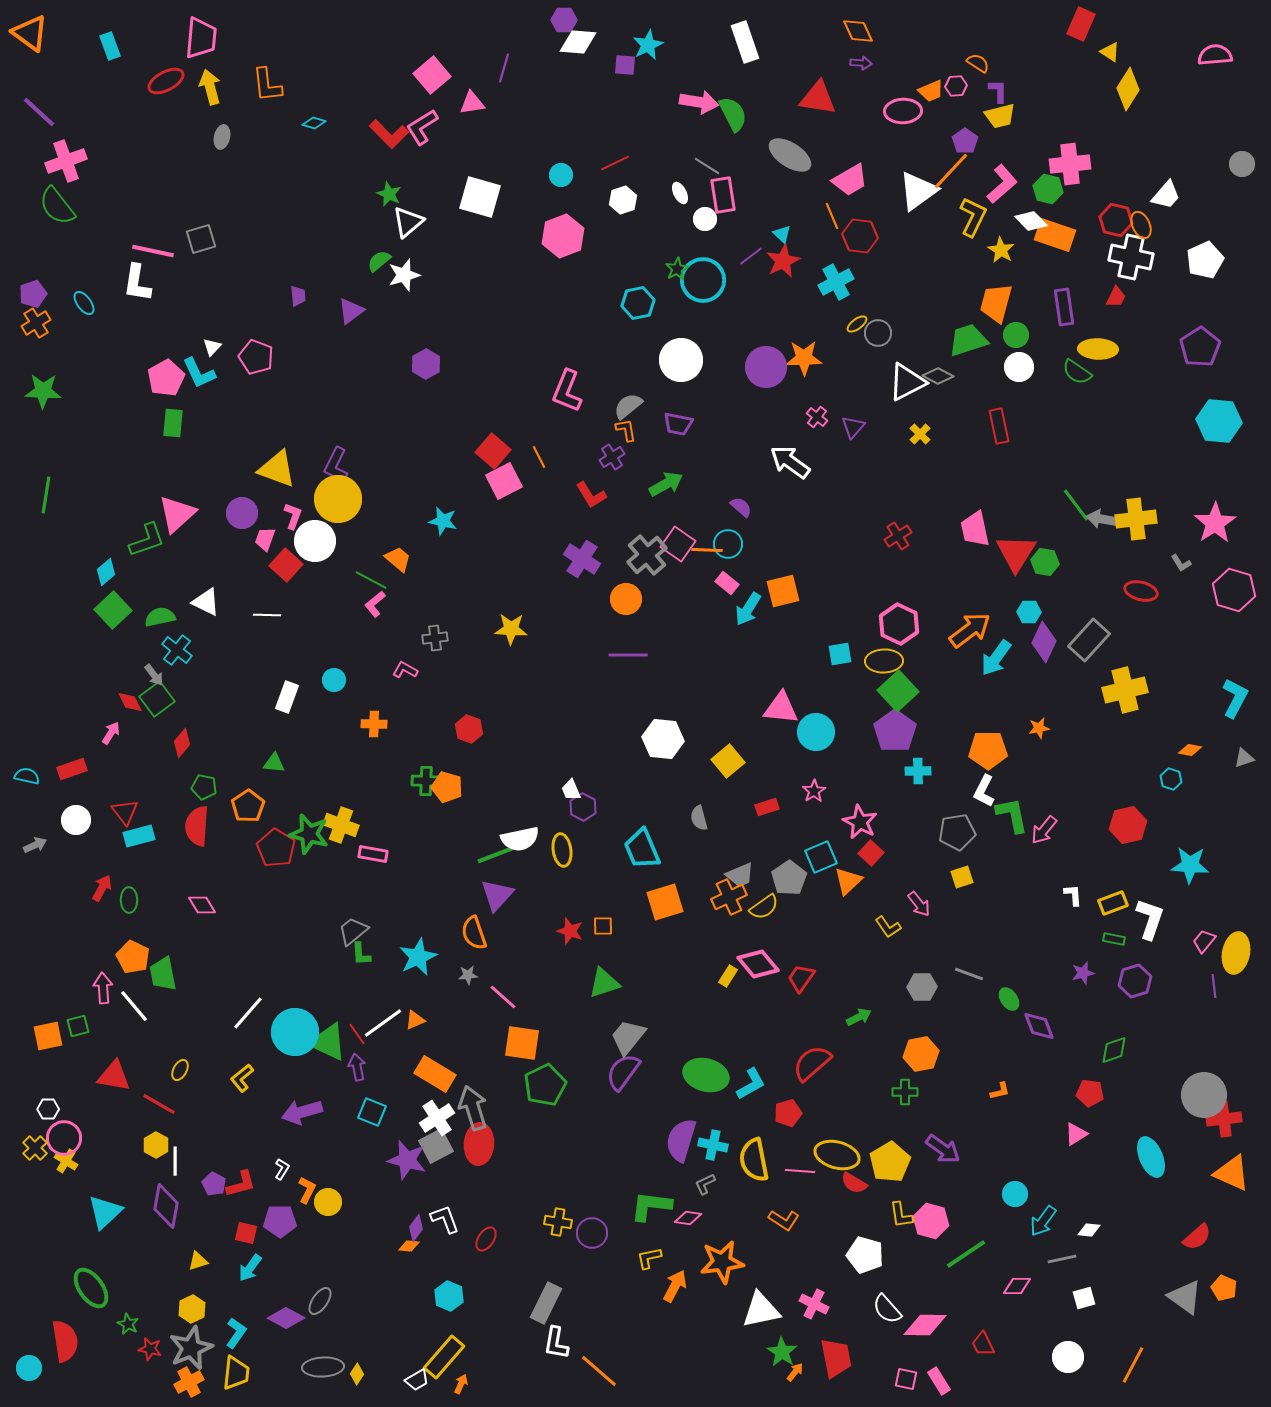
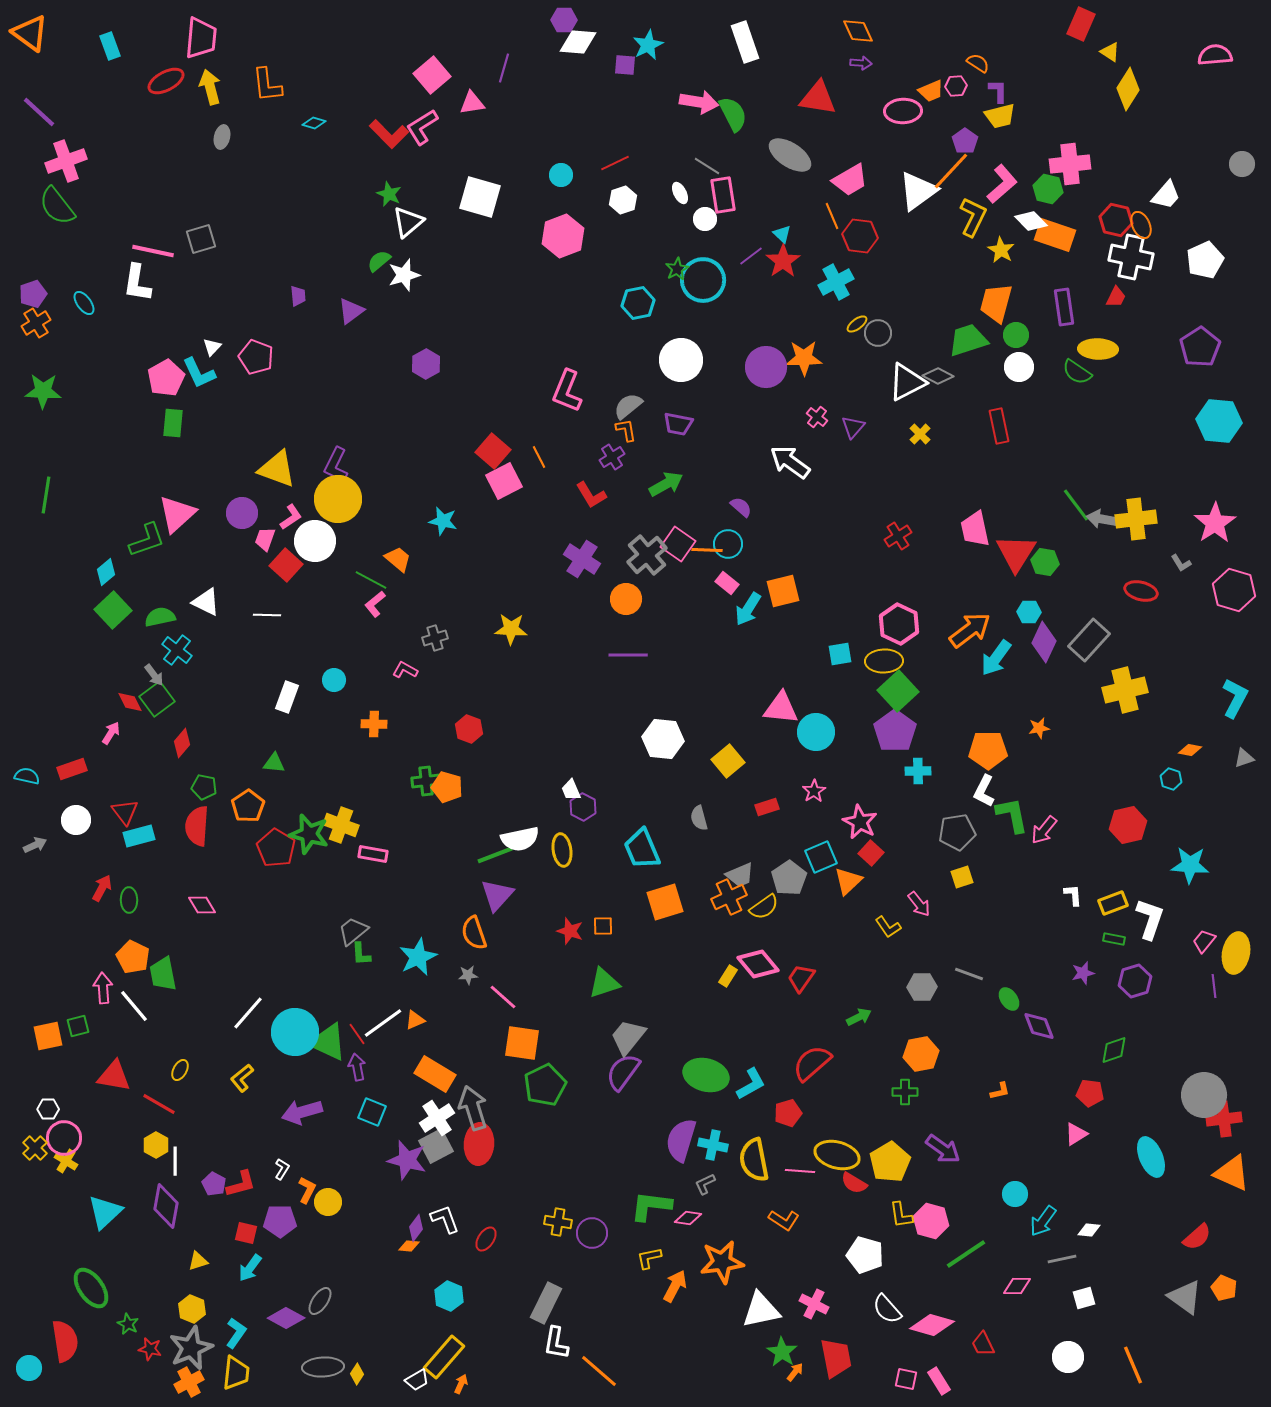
red star at (783, 261): rotated 8 degrees counterclockwise
pink L-shape at (293, 516): moved 2 px left, 1 px down; rotated 36 degrees clockwise
gray cross at (435, 638): rotated 10 degrees counterclockwise
green cross at (426, 781): rotated 8 degrees counterclockwise
yellow hexagon at (192, 1309): rotated 12 degrees counterclockwise
pink diamond at (925, 1325): moved 7 px right; rotated 15 degrees clockwise
orange line at (1133, 1365): rotated 51 degrees counterclockwise
